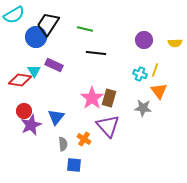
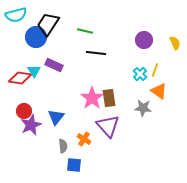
cyan semicircle: moved 2 px right; rotated 15 degrees clockwise
green line: moved 2 px down
yellow semicircle: rotated 112 degrees counterclockwise
cyan cross: rotated 24 degrees clockwise
red diamond: moved 2 px up
orange triangle: rotated 18 degrees counterclockwise
brown rectangle: rotated 24 degrees counterclockwise
gray semicircle: moved 2 px down
